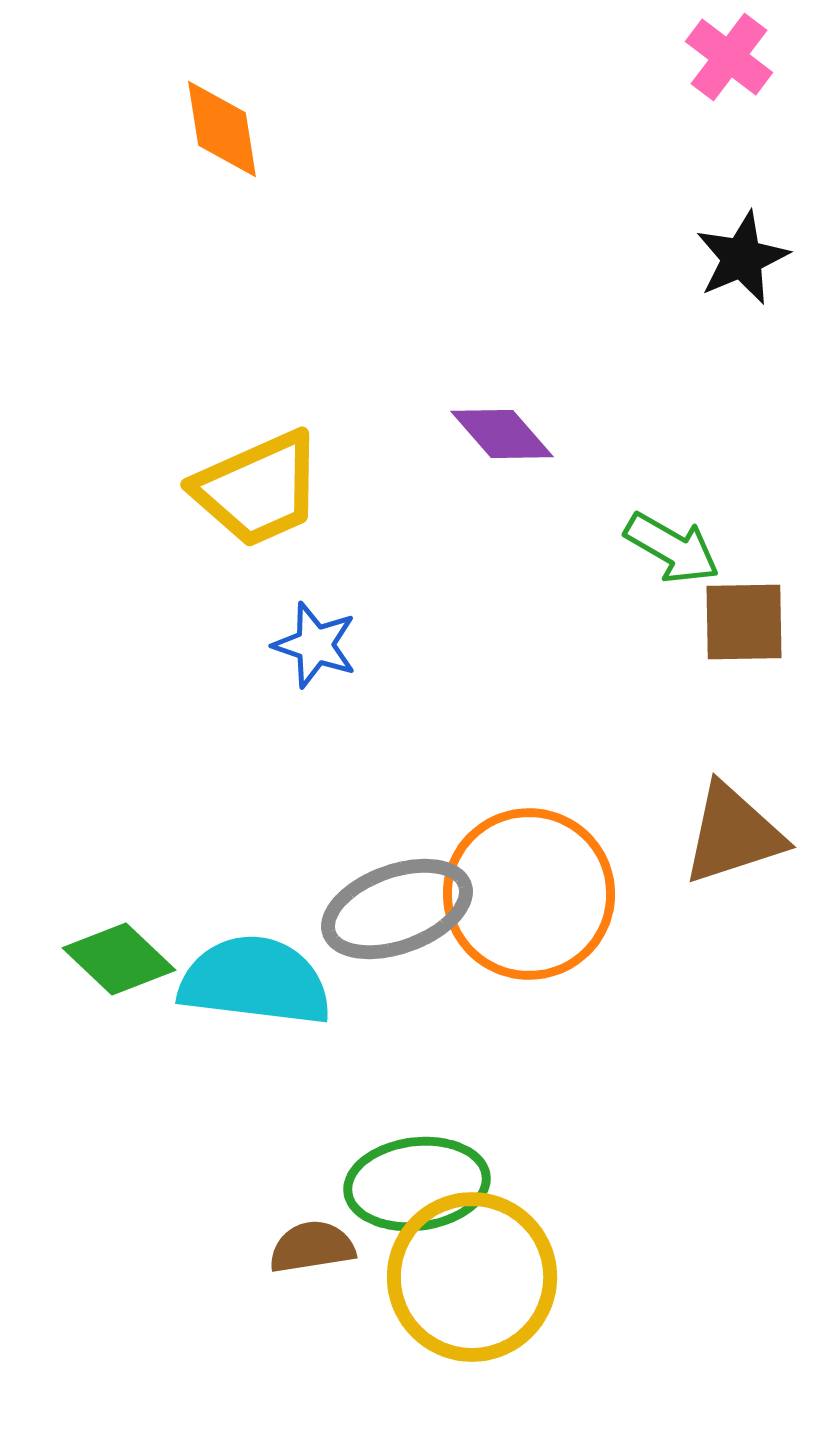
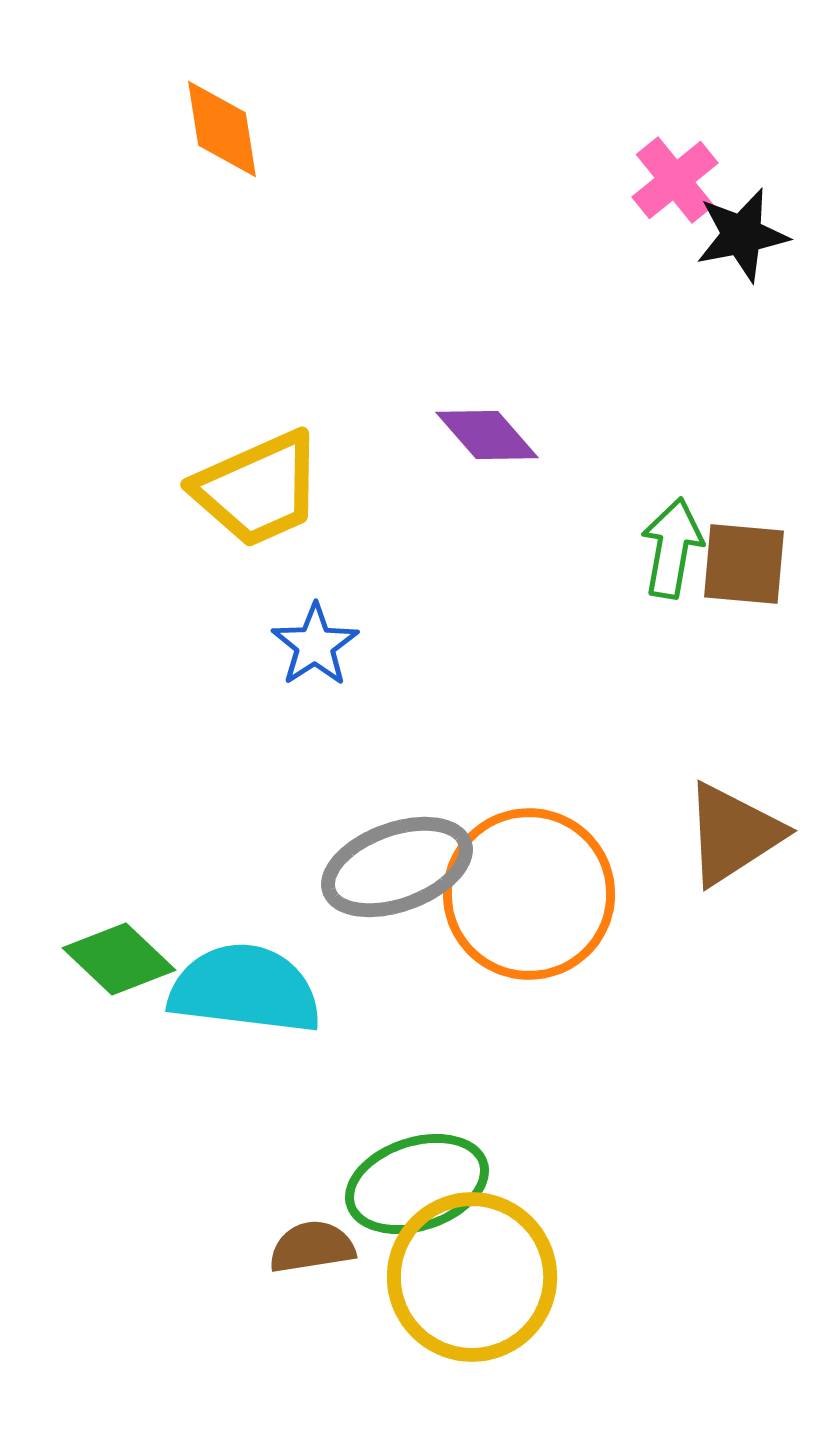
pink cross: moved 54 px left, 123 px down; rotated 14 degrees clockwise
black star: moved 23 px up; rotated 12 degrees clockwise
purple diamond: moved 15 px left, 1 px down
green arrow: rotated 110 degrees counterclockwise
brown square: moved 58 px up; rotated 6 degrees clockwise
blue star: rotated 20 degrees clockwise
brown triangle: rotated 15 degrees counterclockwise
gray ellipse: moved 42 px up
cyan semicircle: moved 10 px left, 8 px down
green ellipse: rotated 11 degrees counterclockwise
